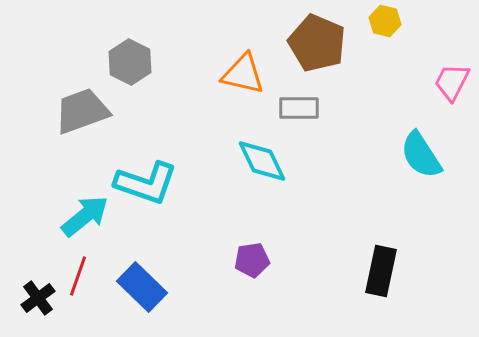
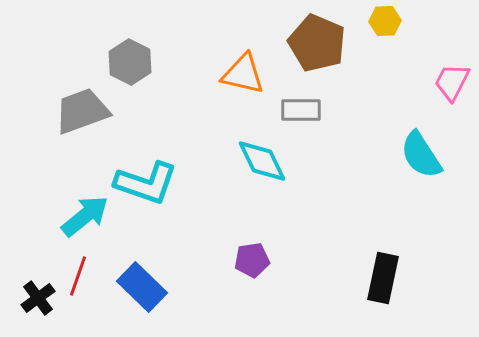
yellow hexagon: rotated 16 degrees counterclockwise
gray rectangle: moved 2 px right, 2 px down
black rectangle: moved 2 px right, 7 px down
